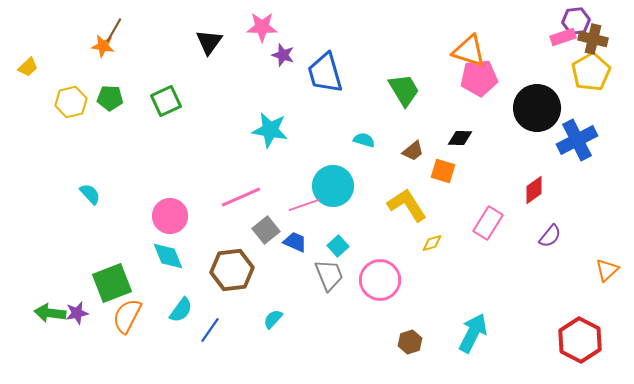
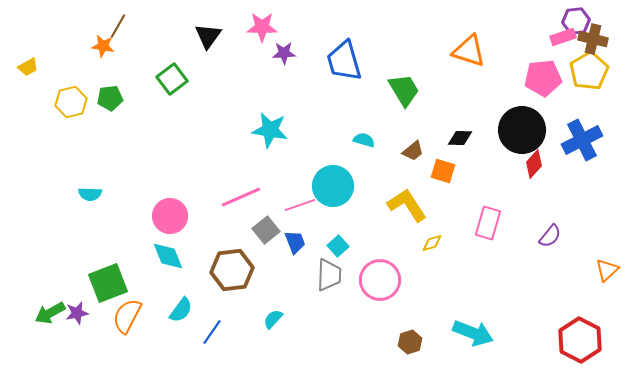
brown line at (114, 30): moved 4 px right, 4 px up
black triangle at (209, 42): moved 1 px left, 6 px up
purple star at (283, 55): moved 1 px right, 2 px up; rotated 20 degrees counterclockwise
yellow trapezoid at (28, 67): rotated 15 degrees clockwise
yellow pentagon at (591, 72): moved 2 px left, 1 px up
blue trapezoid at (325, 73): moved 19 px right, 12 px up
pink pentagon at (479, 78): moved 64 px right
green pentagon at (110, 98): rotated 10 degrees counterclockwise
green square at (166, 101): moved 6 px right, 22 px up; rotated 12 degrees counterclockwise
black circle at (537, 108): moved 15 px left, 22 px down
blue cross at (577, 140): moved 5 px right
red diamond at (534, 190): moved 26 px up; rotated 12 degrees counterclockwise
cyan semicircle at (90, 194): rotated 135 degrees clockwise
pink line at (304, 205): moved 4 px left
pink rectangle at (488, 223): rotated 16 degrees counterclockwise
blue trapezoid at (295, 242): rotated 45 degrees clockwise
gray trapezoid at (329, 275): rotated 24 degrees clockwise
green square at (112, 283): moved 4 px left
green arrow at (50, 313): rotated 36 degrees counterclockwise
blue line at (210, 330): moved 2 px right, 2 px down
cyan arrow at (473, 333): rotated 84 degrees clockwise
